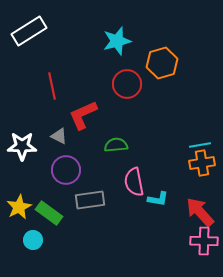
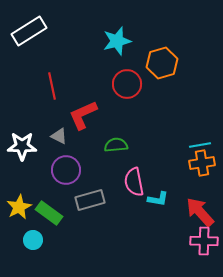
gray rectangle: rotated 8 degrees counterclockwise
